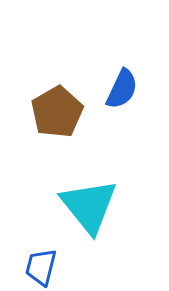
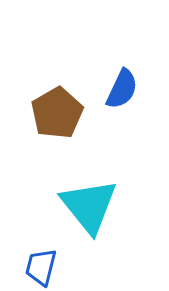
brown pentagon: moved 1 px down
